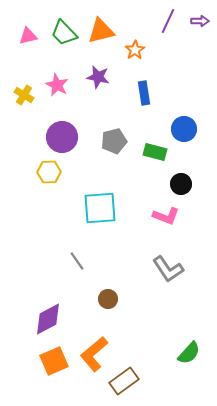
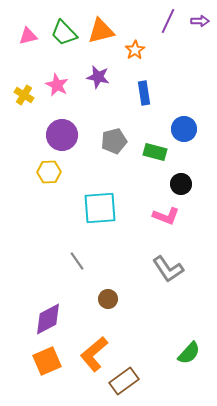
purple circle: moved 2 px up
orange square: moved 7 px left
